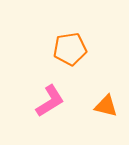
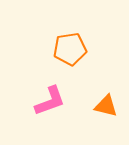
pink L-shape: rotated 12 degrees clockwise
